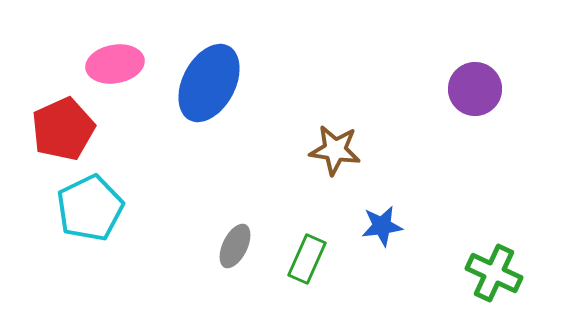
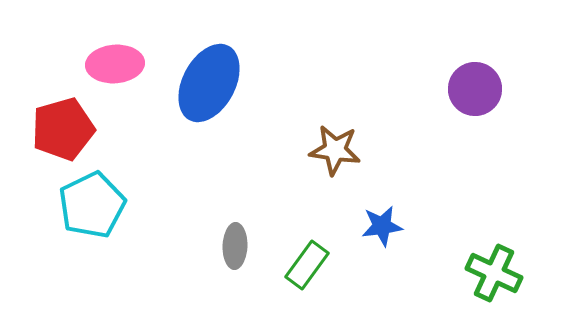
pink ellipse: rotated 6 degrees clockwise
red pentagon: rotated 8 degrees clockwise
cyan pentagon: moved 2 px right, 3 px up
gray ellipse: rotated 24 degrees counterclockwise
green rectangle: moved 6 px down; rotated 12 degrees clockwise
